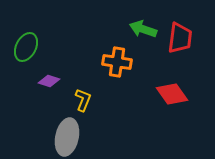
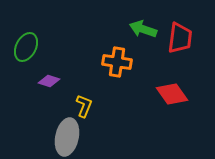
yellow L-shape: moved 1 px right, 6 px down
